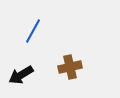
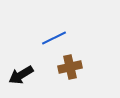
blue line: moved 21 px right, 7 px down; rotated 35 degrees clockwise
